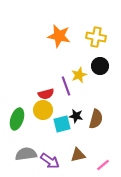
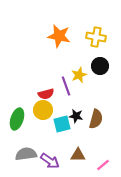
brown triangle: rotated 14 degrees clockwise
